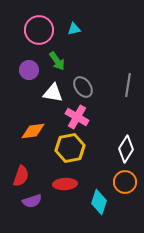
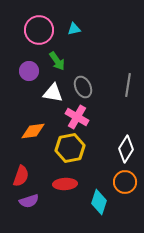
purple circle: moved 1 px down
gray ellipse: rotated 10 degrees clockwise
purple semicircle: moved 3 px left
